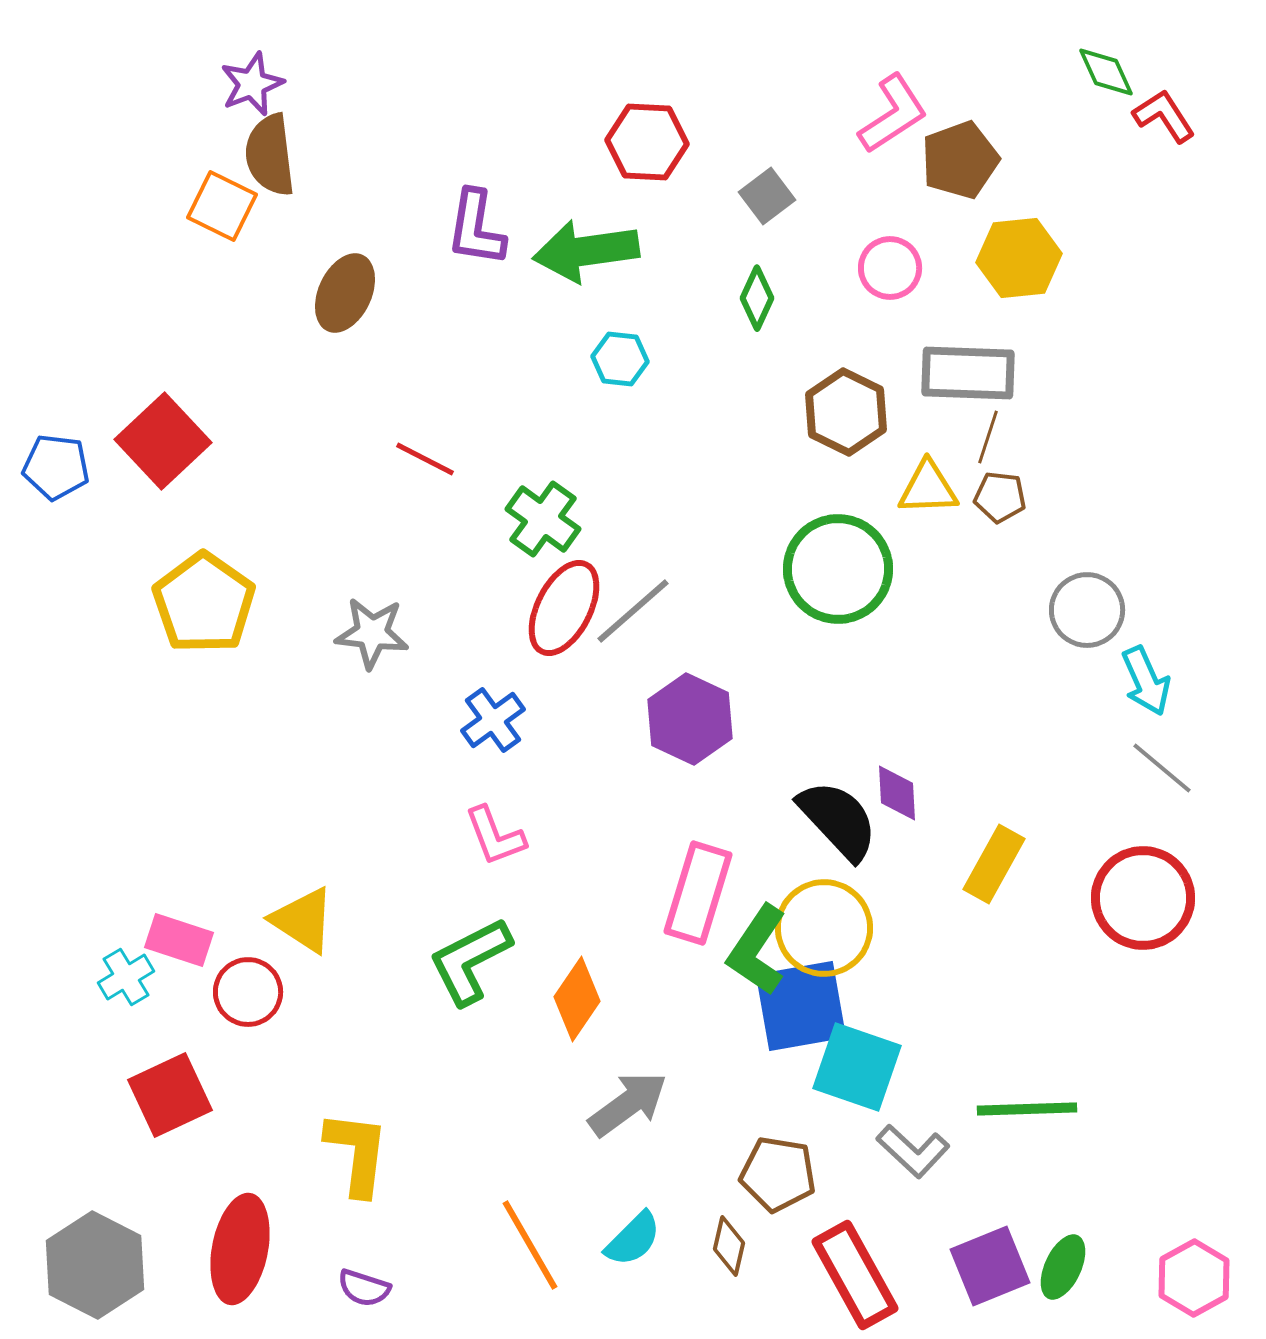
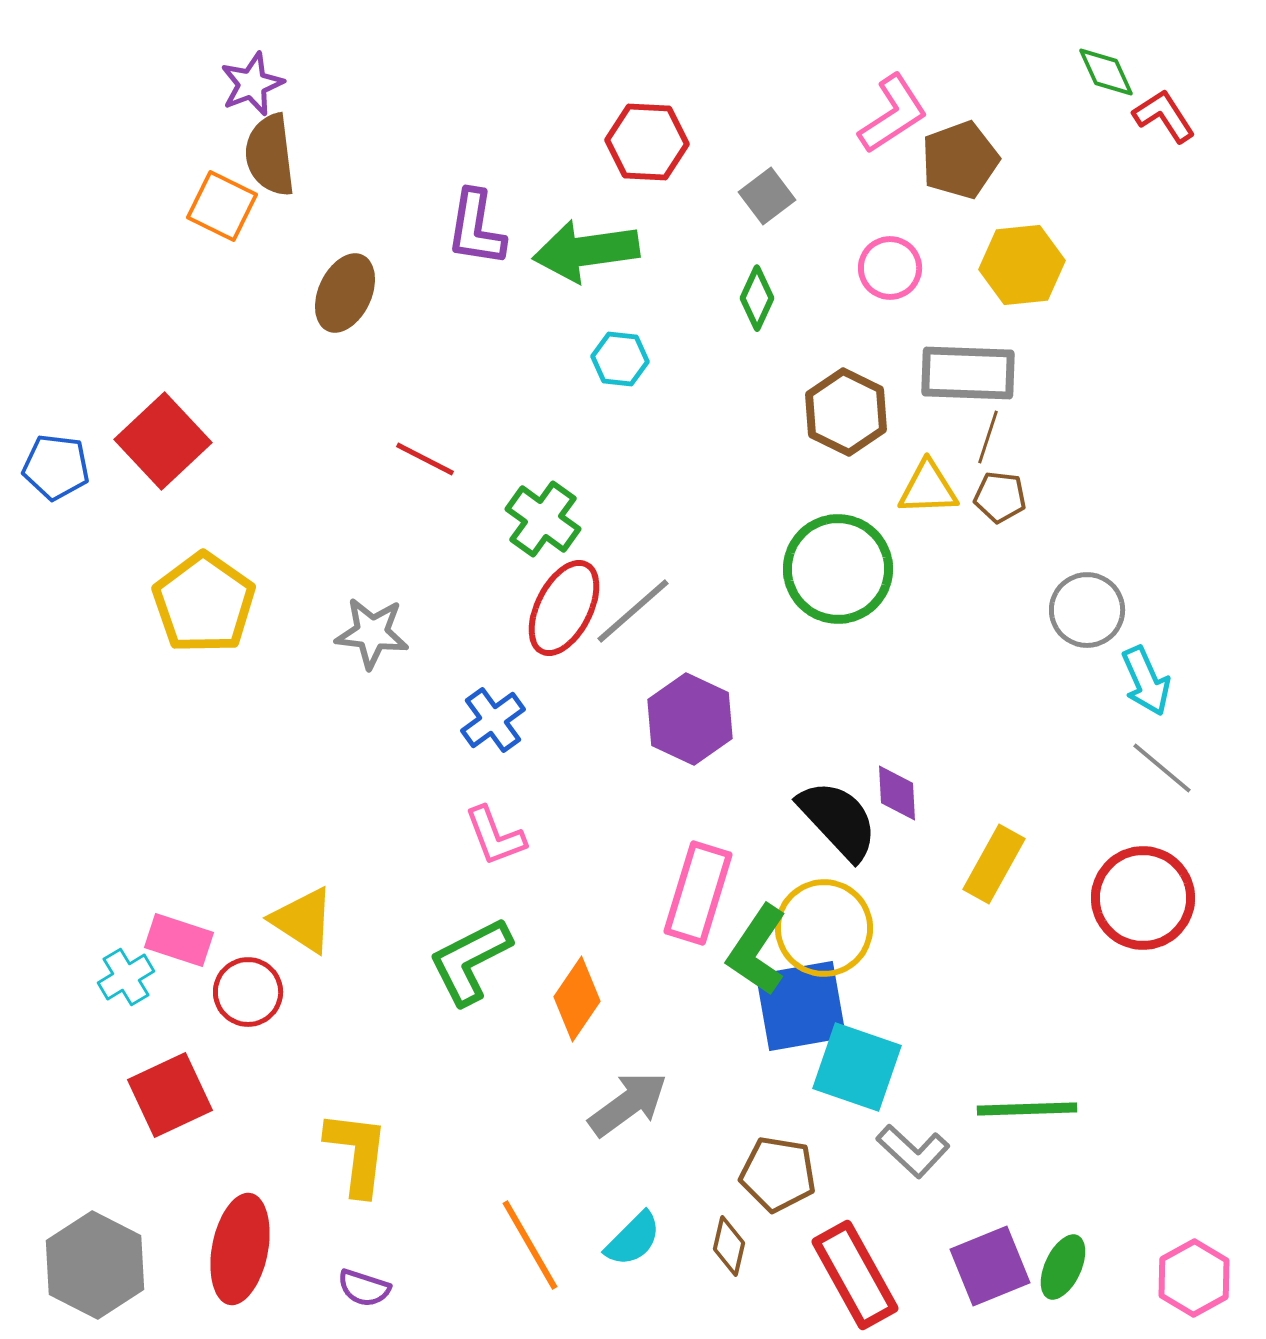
yellow hexagon at (1019, 258): moved 3 px right, 7 px down
